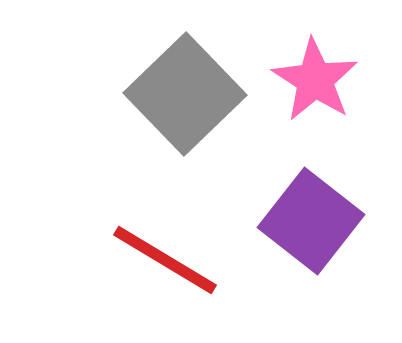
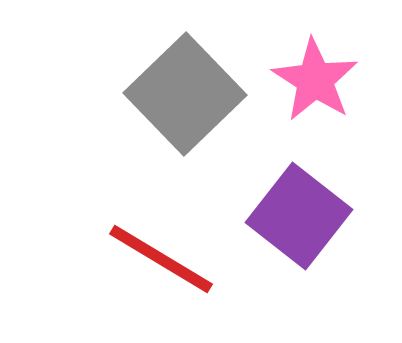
purple square: moved 12 px left, 5 px up
red line: moved 4 px left, 1 px up
